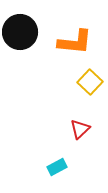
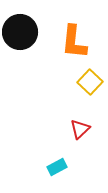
orange L-shape: moved 1 px left; rotated 90 degrees clockwise
